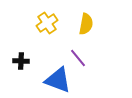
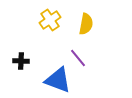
yellow cross: moved 3 px right, 3 px up
